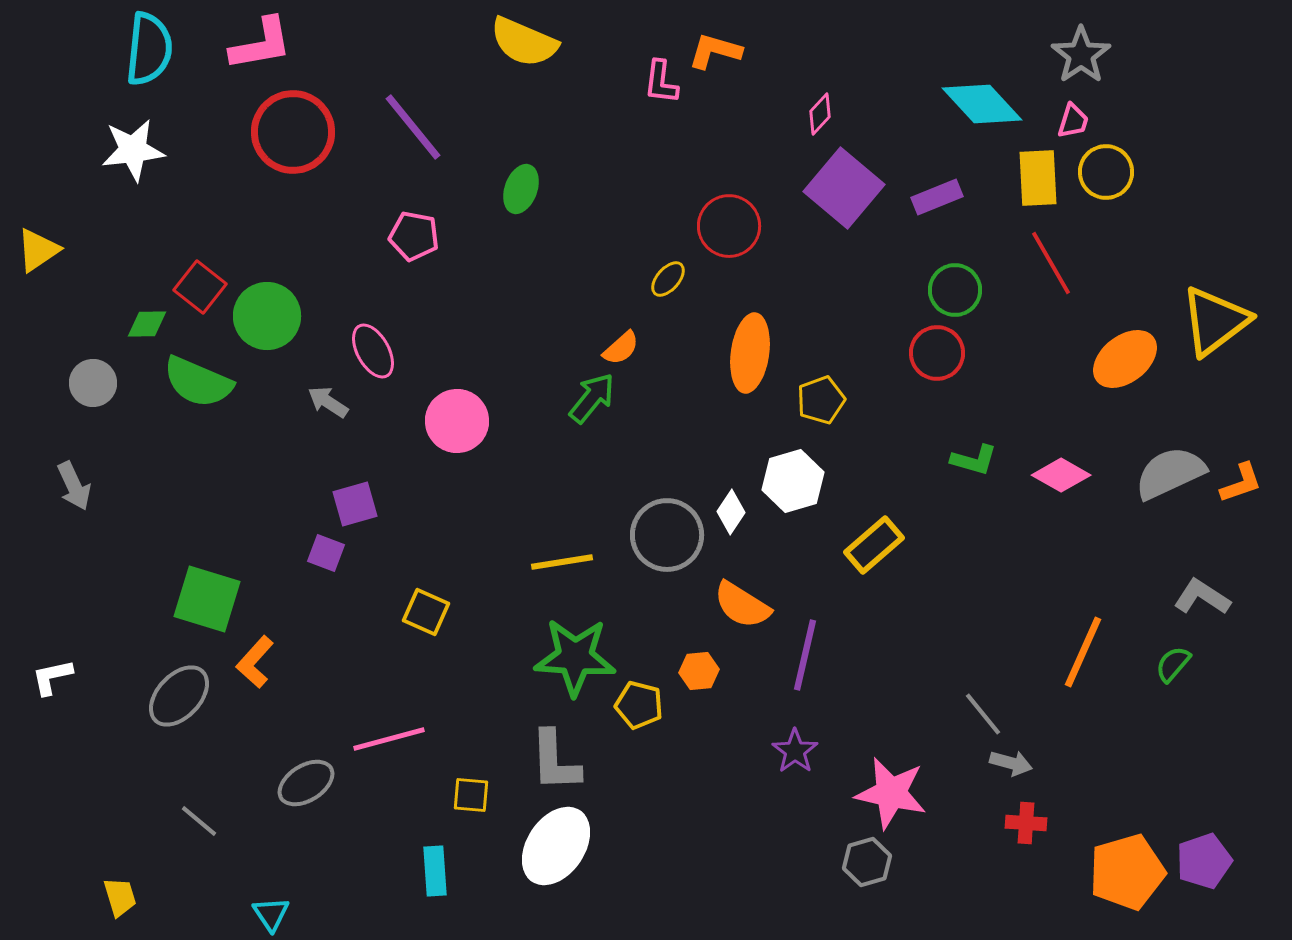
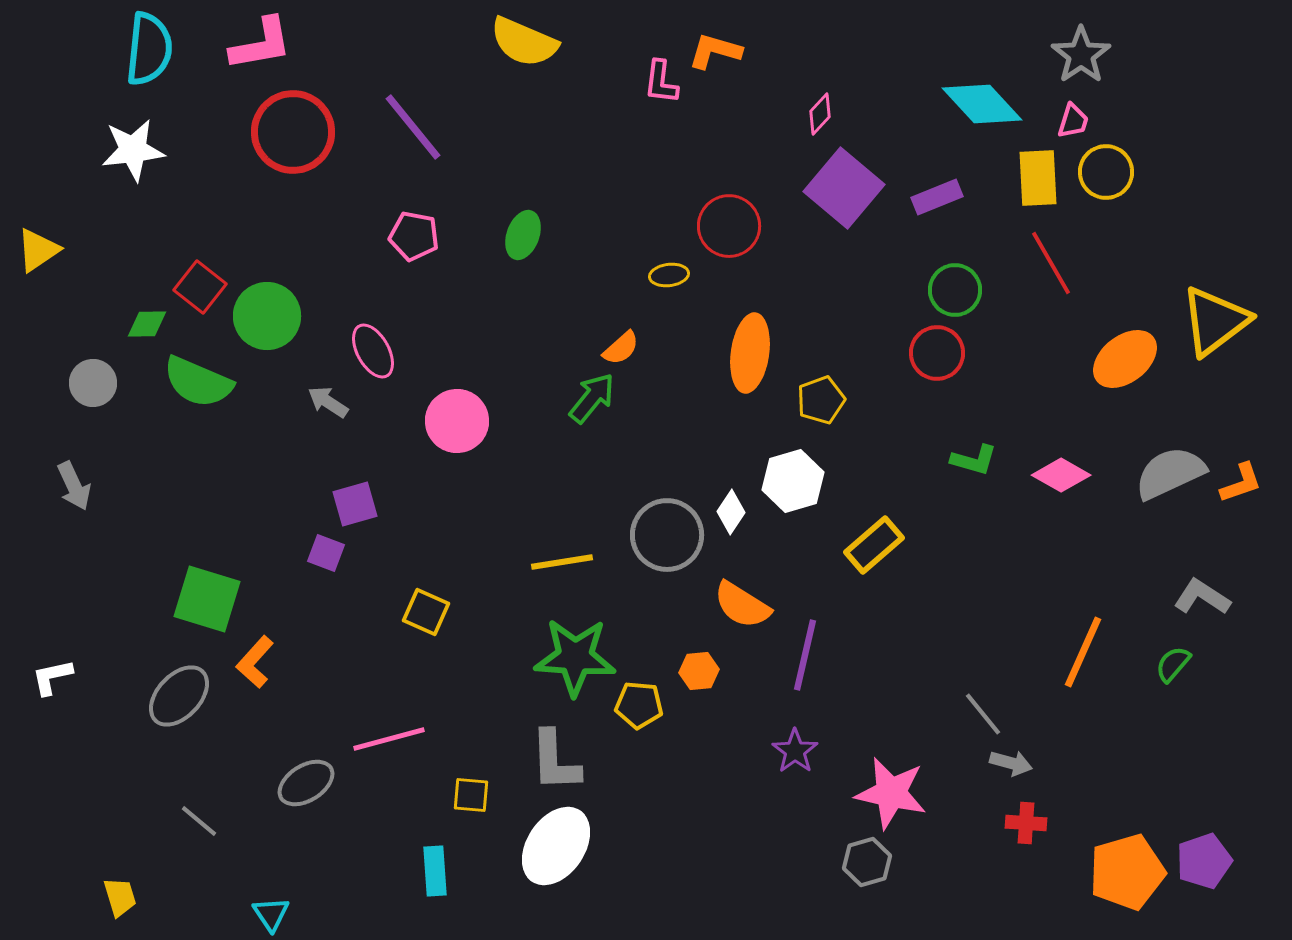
green ellipse at (521, 189): moved 2 px right, 46 px down
yellow ellipse at (668, 279): moved 1 px right, 4 px up; rotated 42 degrees clockwise
yellow pentagon at (639, 705): rotated 9 degrees counterclockwise
